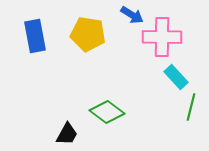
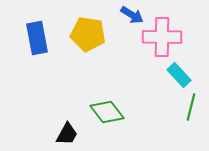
blue rectangle: moved 2 px right, 2 px down
cyan rectangle: moved 3 px right, 2 px up
green diamond: rotated 16 degrees clockwise
